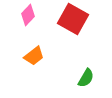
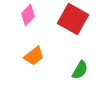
green semicircle: moved 6 px left, 8 px up
